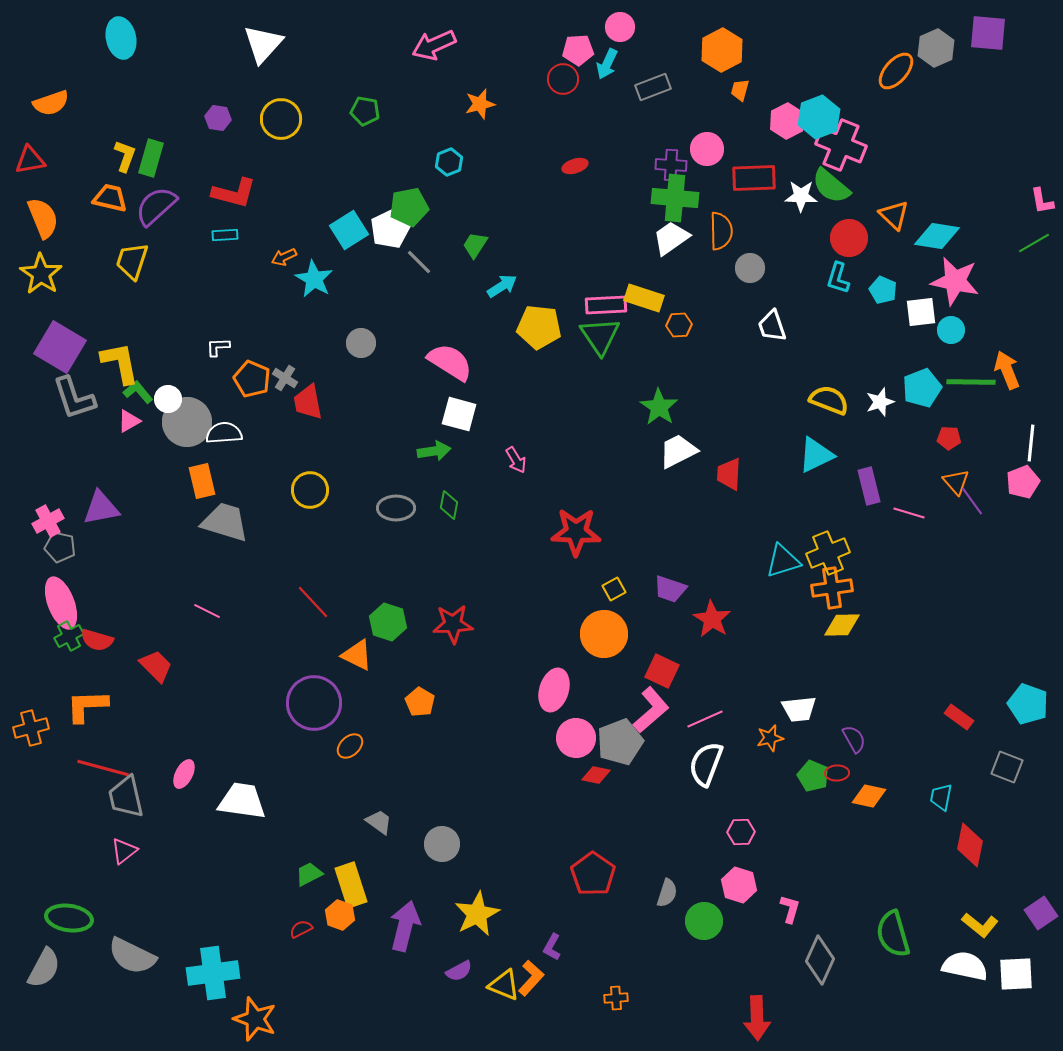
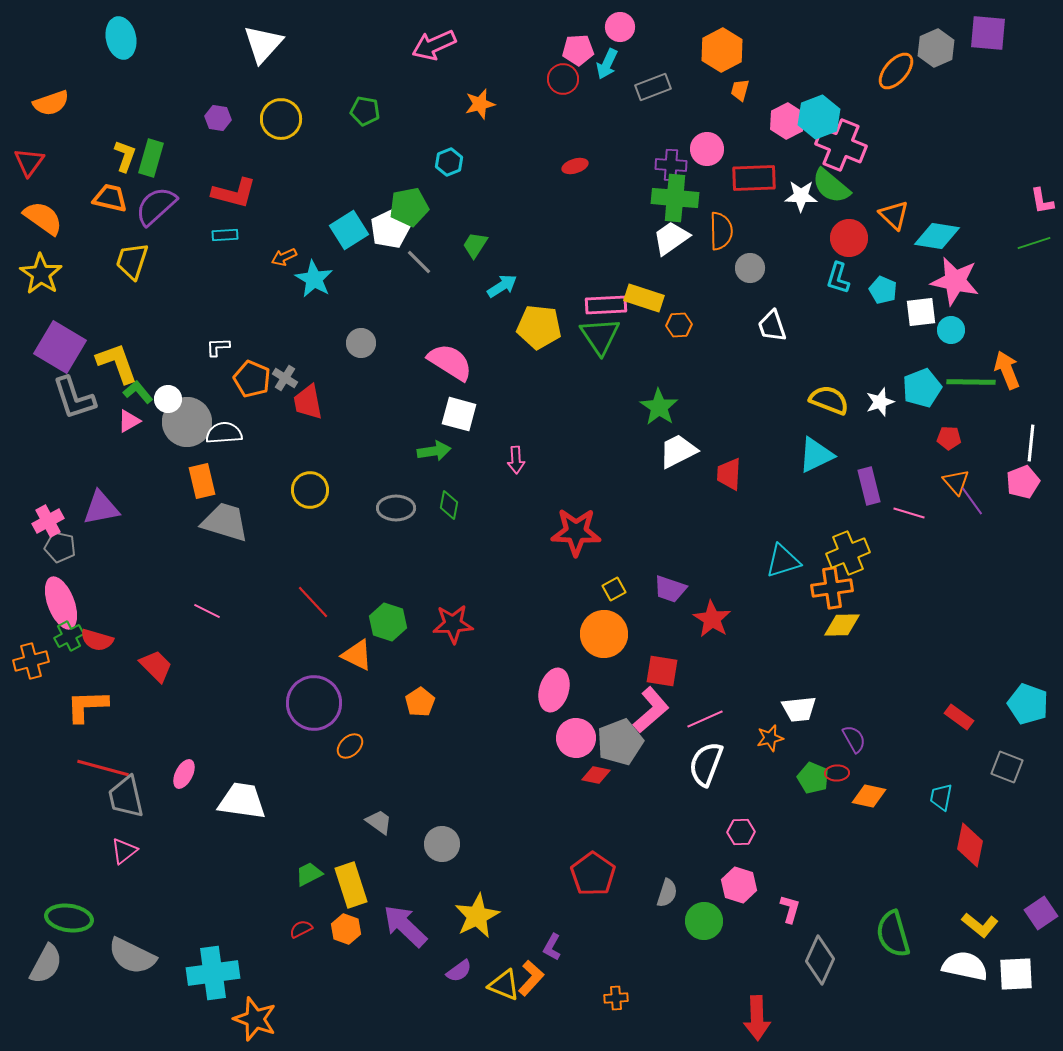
red triangle at (30, 160): moved 1 px left, 2 px down; rotated 44 degrees counterclockwise
orange semicircle at (43, 218): rotated 33 degrees counterclockwise
green line at (1034, 243): rotated 12 degrees clockwise
yellow L-shape at (120, 363): moved 3 px left; rotated 9 degrees counterclockwise
pink arrow at (516, 460): rotated 28 degrees clockwise
yellow cross at (828, 553): moved 20 px right
red square at (662, 671): rotated 16 degrees counterclockwise
orange pentagon at (420, 702): rotated 8 degrees clockwise
orange cross at (31, 728): moved 67 px up
green pentagon at (813, 776): moved 2 px down
yellow star at (477, 914): moved 2 px down
orange hexagon at (340, 915): moved 6 px right, 14 px down
purple arrow at (405, 926): rotated 60 degrees counterclockwise
gray semicircle at (44, 968): moved 2 px right, 4 px up
purple semicircle at (459, 971): rotated 8 degrees counterclockwise
